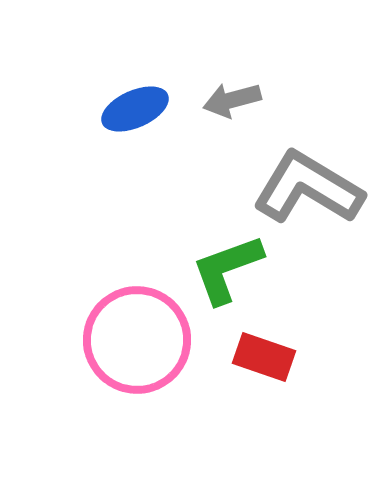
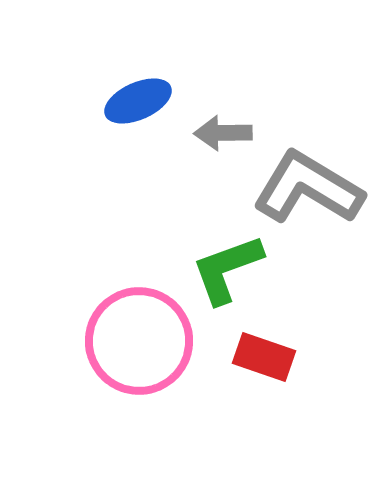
gray arrow: moved 9 px left, 33 px down; rotated 14 degrees clockwise
blue ellipse: moved 3 px right, 8 px up
pink circle: moved 2 px right, 1 px down
